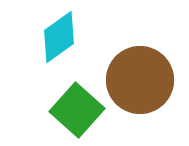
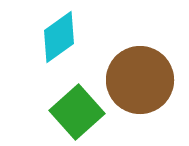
green square: moved 2 px down; rotated 6 degrees clockwise
